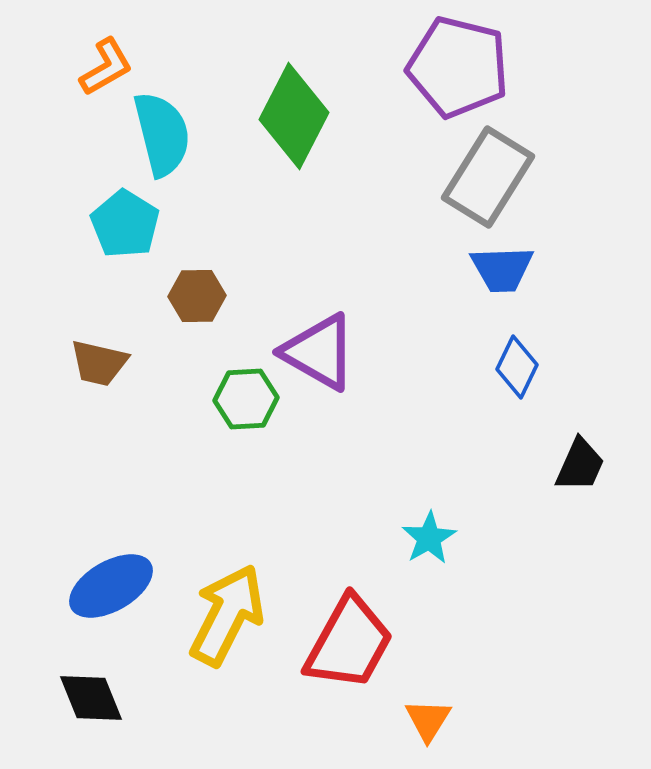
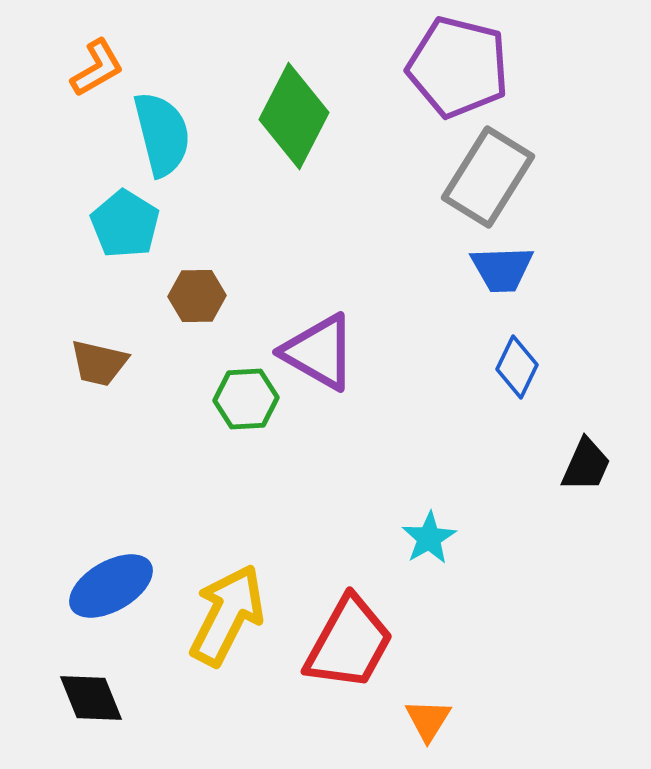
orange L-shape: moved 9 px left, 1 px down
black trapezoid: moved 6 px right
